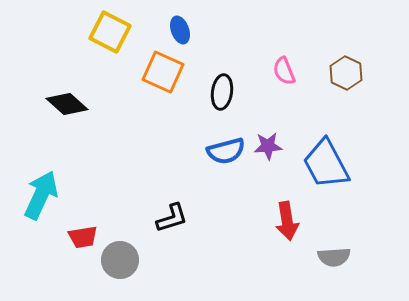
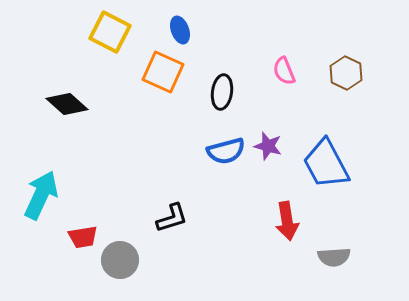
purple star: rotated 20 degrees clockwise
